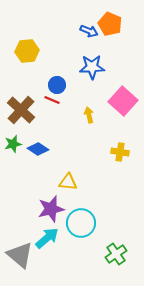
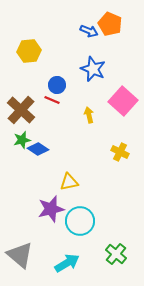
yellow hexagon: moved 2 px right
blue star: moved 1 px right, 2 px down; rotated 25 degrees clockwise
green star: moved 9 px right, 4 px up
yellow cross: rotated 18 degrees clockwise
yellow triangle: moved 1 px right; rotated 18 degrees counterclockwise
cyan circle: moved 1 px left, 2 px up
cyan arrow: moved 20 px right, 25 px down; rotated 10 degrees clockwise
green cross: rotated 15 degrees counterclockwise
